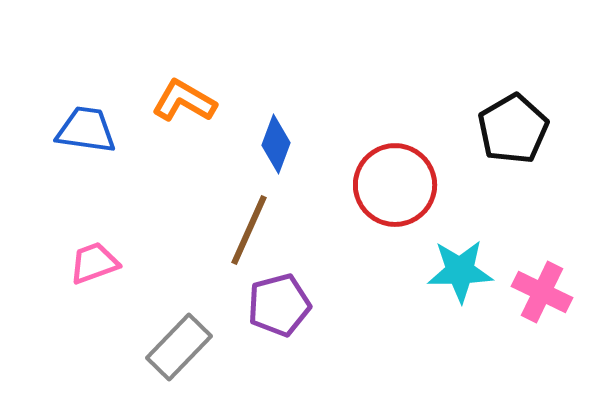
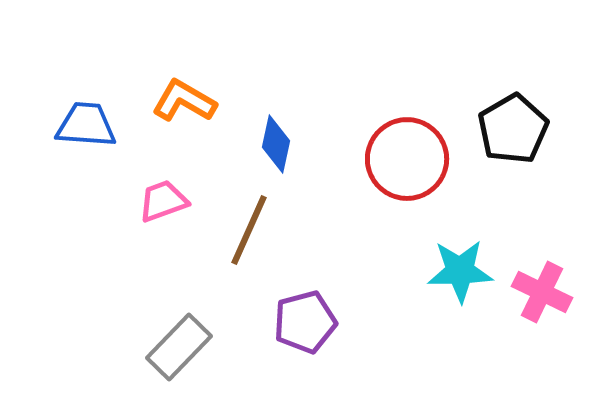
blue trapezoid: moved 5 px up; rotated 4 degrees counterclockwise
blue diamond: rotated 8 degrees counterclockwise
red circle: moved 12 px right, 26 px up
pink trapezoid: moved 69 px right, 62 px up
purple pentagon: moved 26 px right, 17 px down
